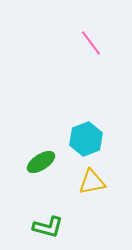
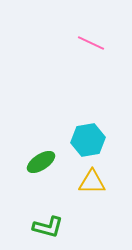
pink line: rotated 28 degrees counterclockwise
cyan hexagon: moved 2 px right, 1 px down; rotated 12 degrees clockwise
yellow triangle: rotated 12 degrees clockwise
